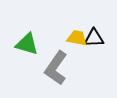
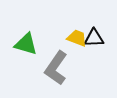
yellow trapezoid: rotated 10 degrees clockwise
green triangle: moved 1 px left
